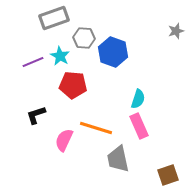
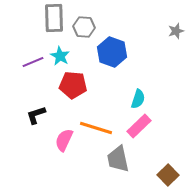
gray rectangle: rotated 72 degrees counterclockwise
gray hexagon: moved 11 px up
blue hexagon: moved 1 px left
pink rectangle: rotated 70 degrees clockwise
brown square: rotated 25 degrees counterclockwise
